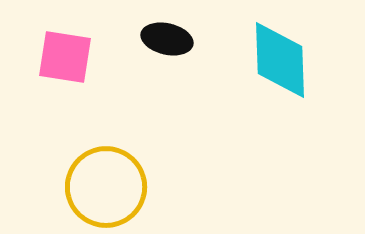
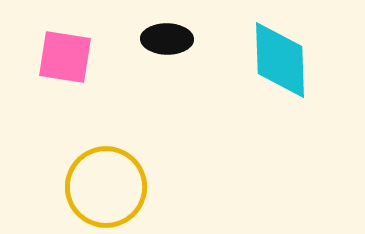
black ellipse: rotated 12 degrees counterclockwise
